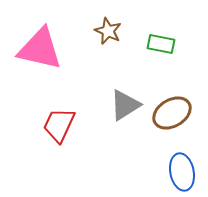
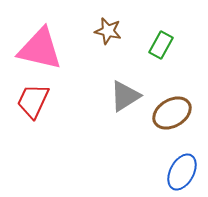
brown star: rotated 12 degrees counterclockwise
green rectangle: moved 1 px down; rotated 72 degrees counterclockwise
gray triangle: moved 9 px up
red trapezoid: moved 26 px left, 24 px up
blue ellipse: rotated 39 degrees clockwise
